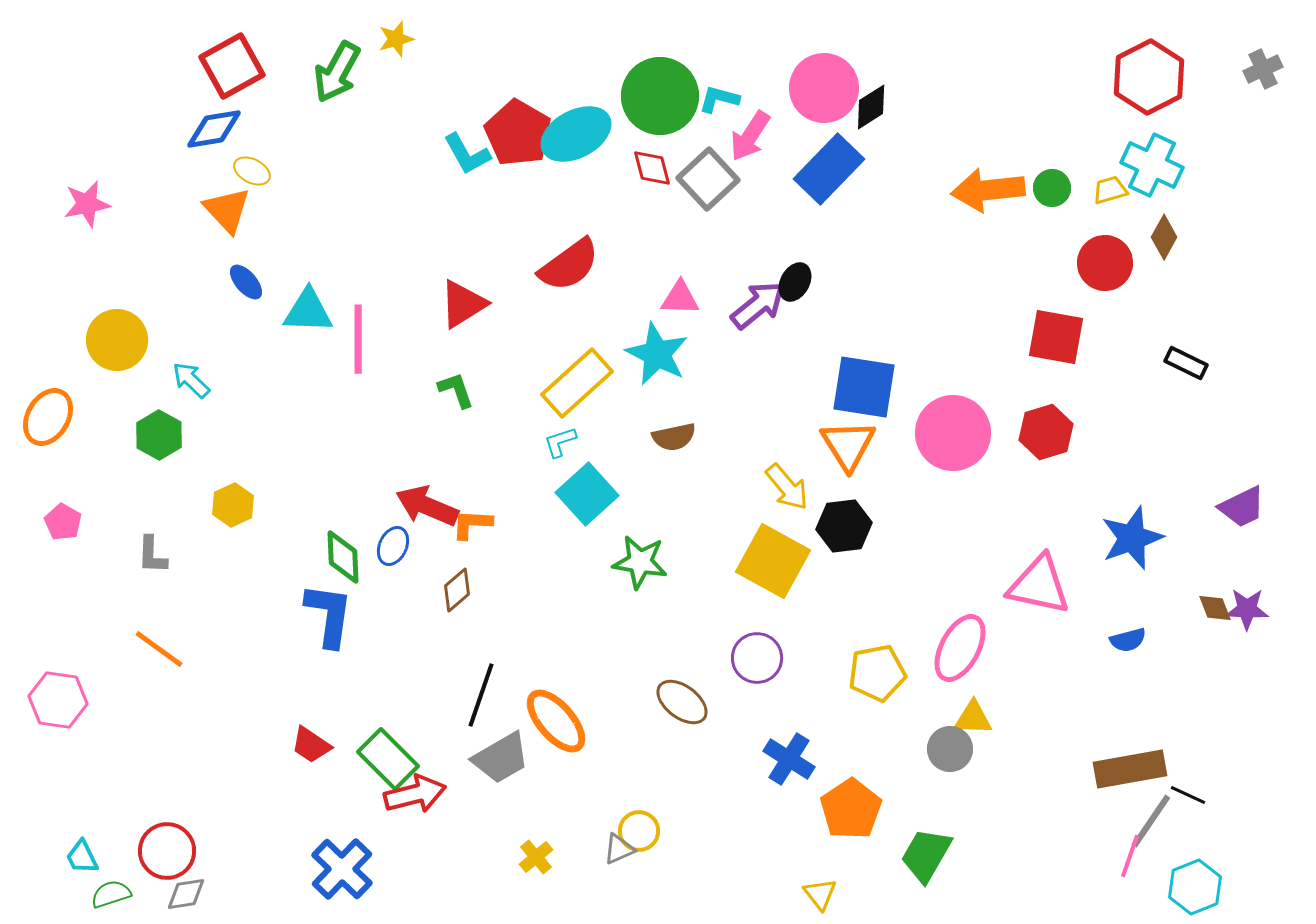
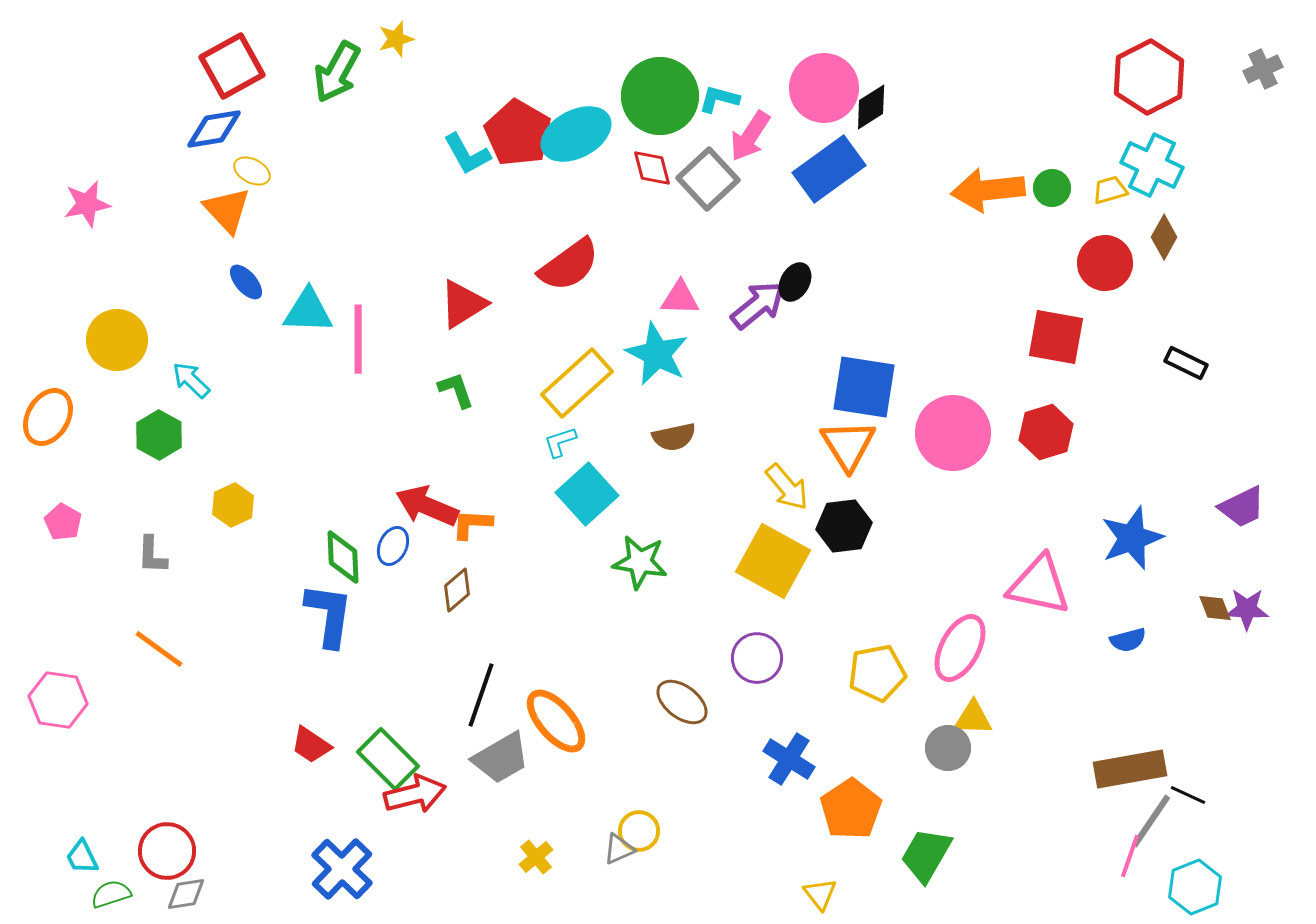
blue rectangle at (829, 169): rotated 10 degrees clockwise
gray circle at (950, 749): moved 2 px left, 1 px up
